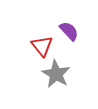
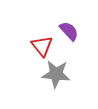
gray star: rotated 24 degrees counterclockwise
